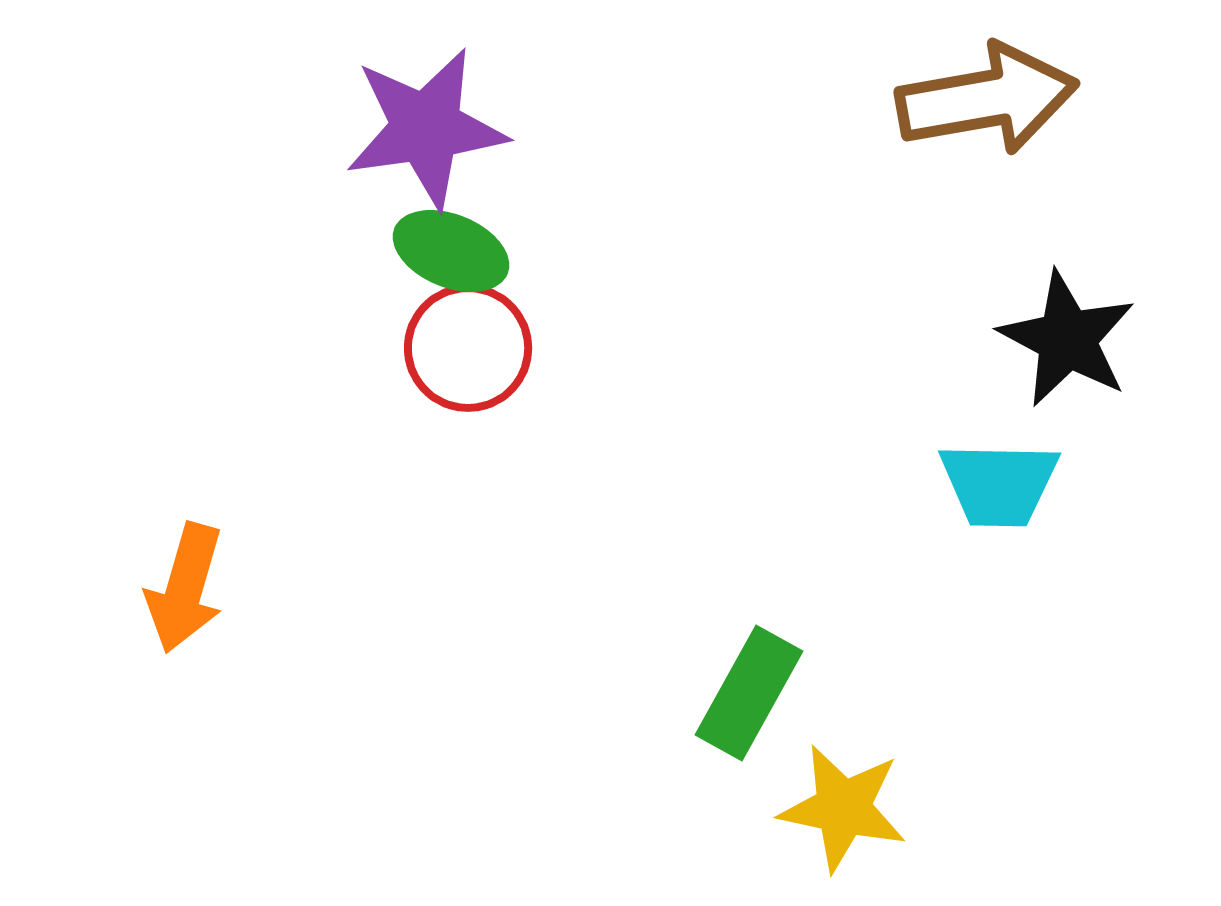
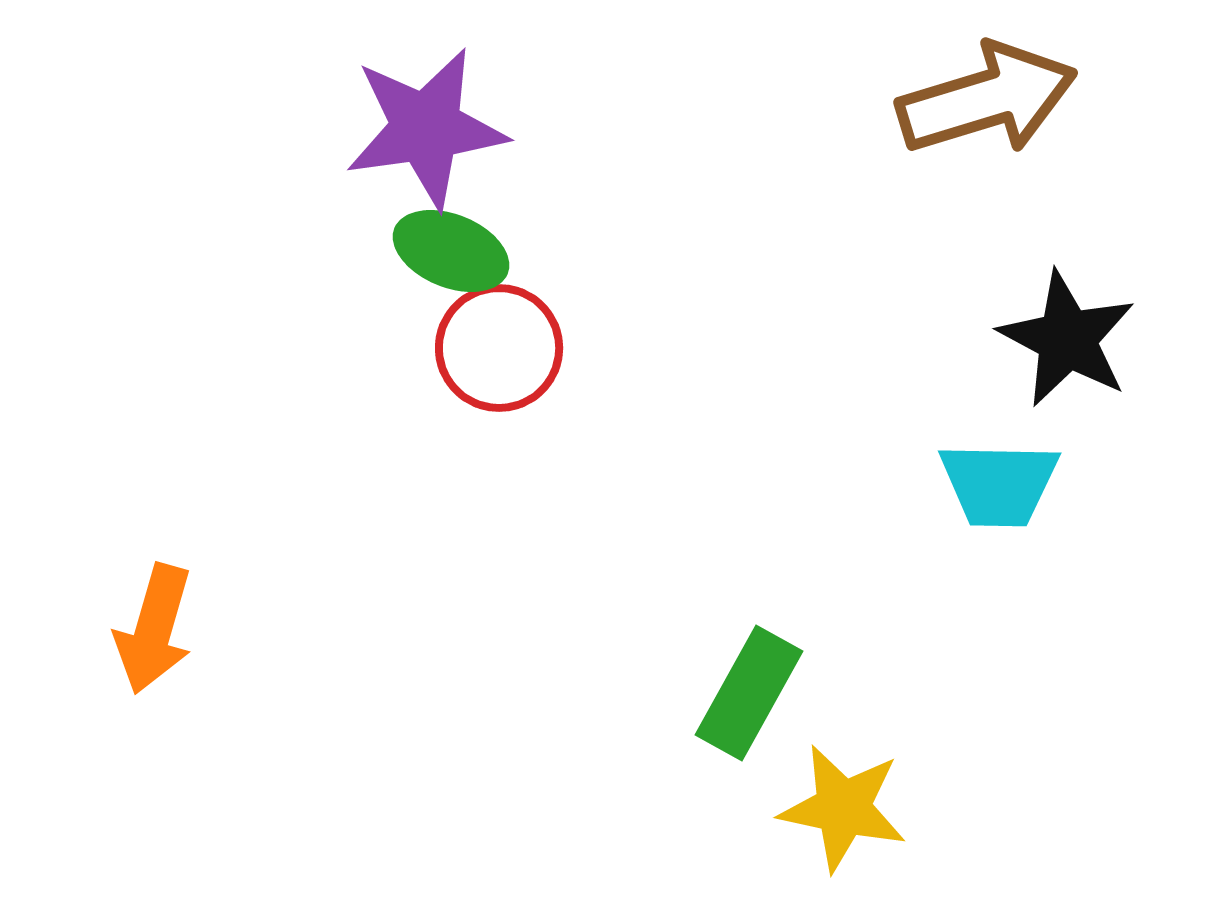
brown arrow: rotated 7 degrees counterclockwise
red circle: moved 31 px right
orange arrow: moved 31 px left, 41 px down
